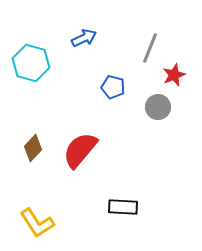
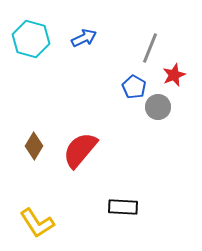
cyan hexagon: moved 24 px up
blue pentagon: moved 21 px right; rotated 15 degrees clockwise
brown diamond: moved 1 px right, 2 px up; rotated 12 degrees counterclockwise
